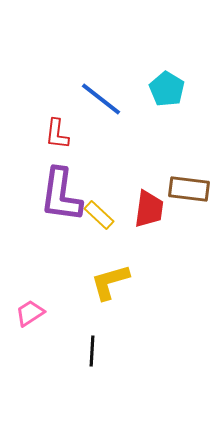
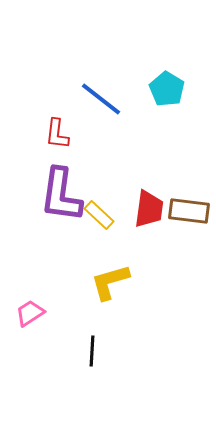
brown rectangle: moved 22 px down
